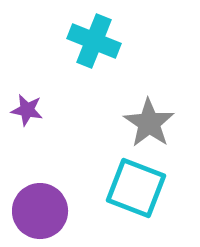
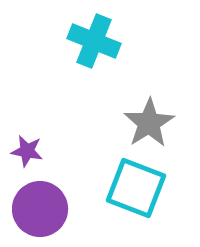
purple star: moved 41 px down
gray star: rotated 6 degrees clockwise
purple circle: moved 2 px up
